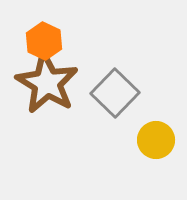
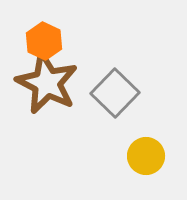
brown star: rotated 4 degrees counterclockwise
yellow circle: moved 10 px left, 16 px down
